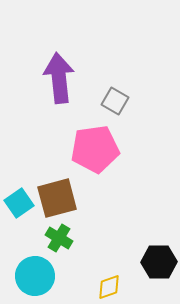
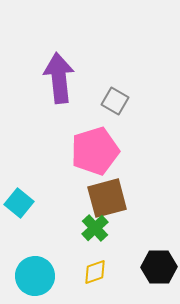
pink pentagon: moved 2 px down; rotated 9 degrees counterclockwise
brown square: moved 50 px right
cyan square: rotated 16 degrees counterclockwise
green cross: moved 36 px right, 10 px up; rotated 16 degrees clockwise
black hexagon: moved 5 px down
yellow diamond: moved 14 px left, 15 px up
